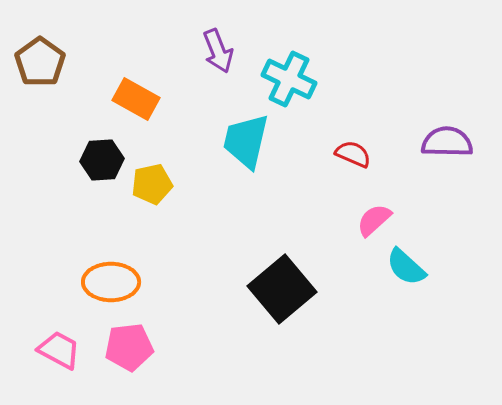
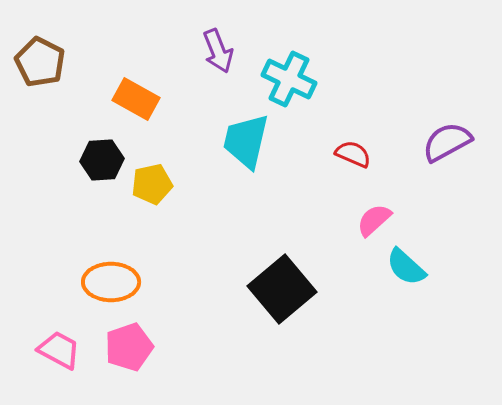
brown pentagon: rotated 9 degrees counterclockwise
purple semicircle: rotated 30 degrees counterclockwise
pink pentagon: rotated 12 degrees counterclockwise
